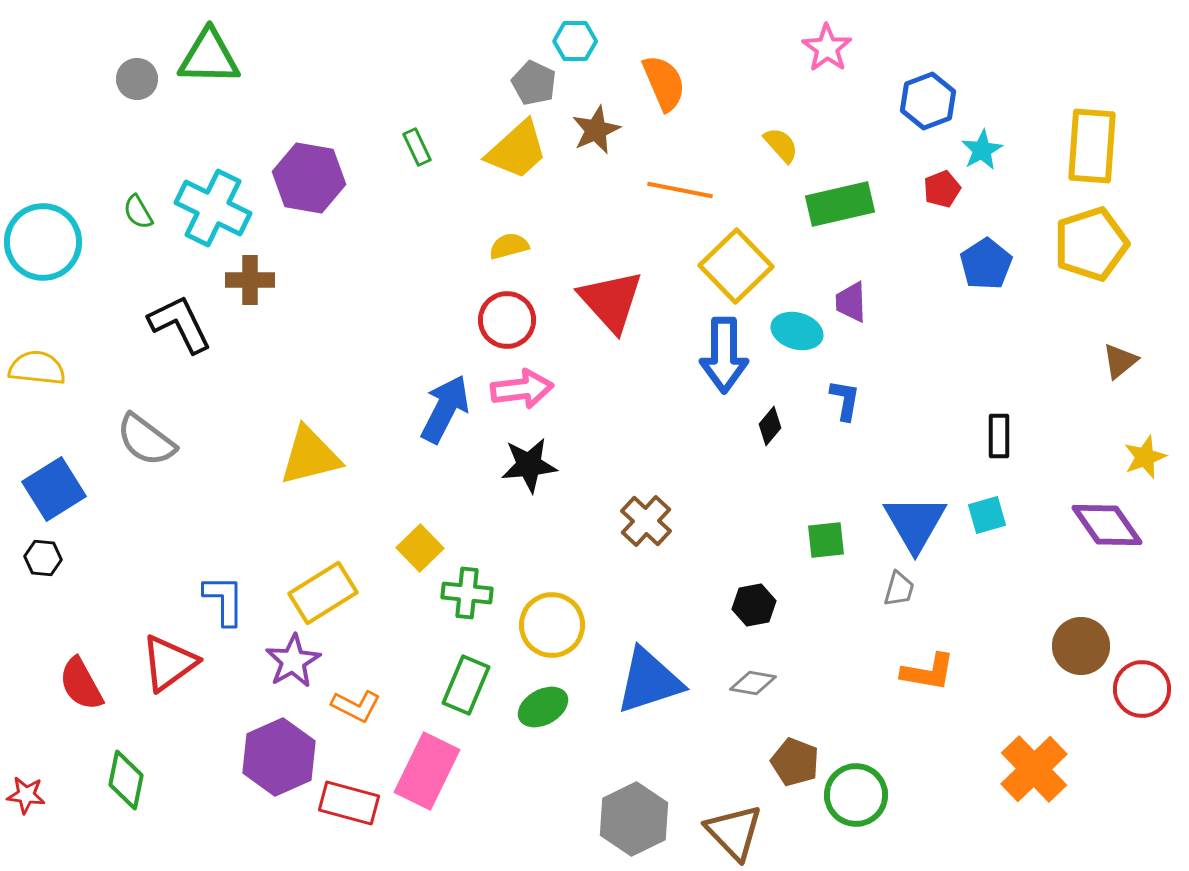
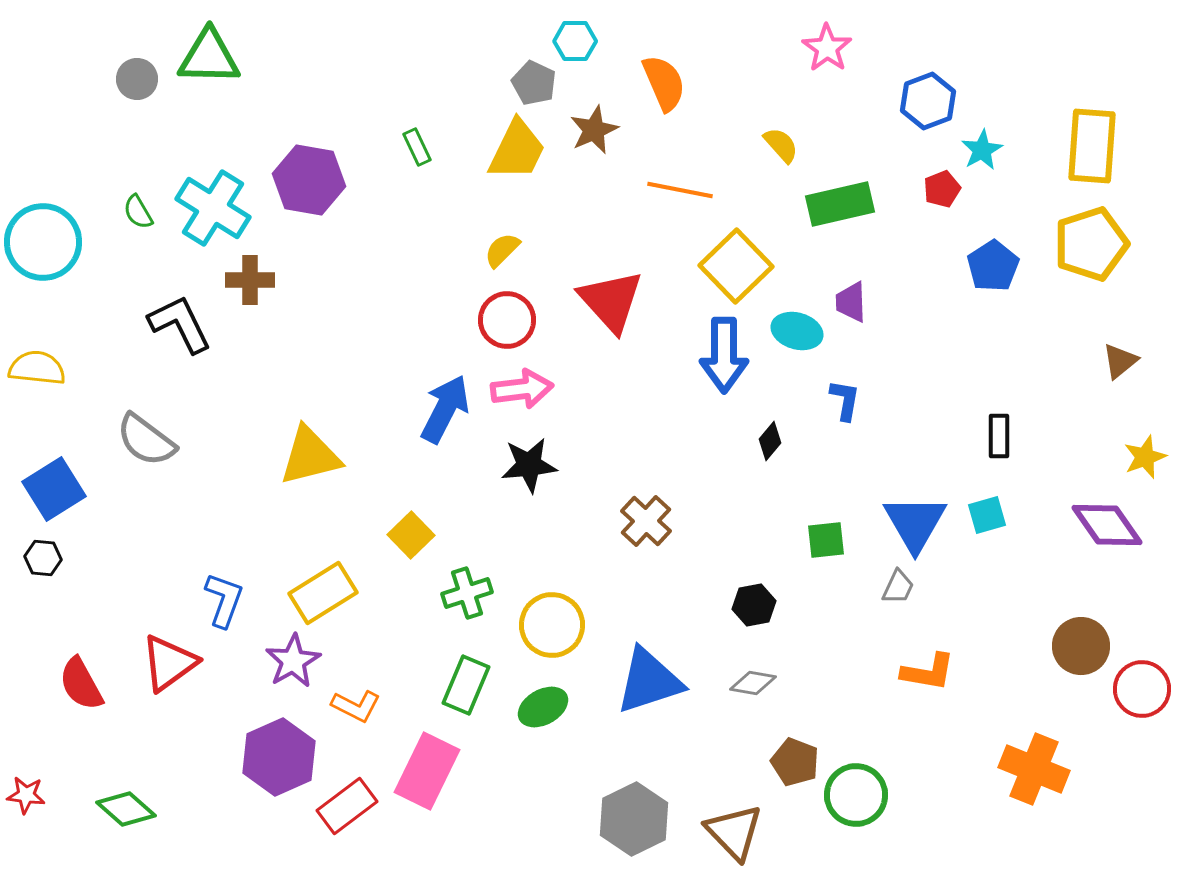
brown star at (596, 130): moved 2 px left
yellow trapezoid at (517, 150): rotated 22 degrees counterclockwise
purple hexagon at (309, 178): moved 2 px down
cyan cross at (213, 208): rotated 6 degrees clockwise
yellow semicircle at (509, 246): moved 7 px left, 4 px down; rotated 30 degrees counterclockwise
blue pentagon at (986, 264): moved 7 px right, 2 px down
black diamond at (770, 426): moved 15 px down
yellow square at (420, 548): moved 9 px left, 13 px up
gray trapezoid at (899, 589): moved 1 px left, 2 px up; rotated 9 degrees clockwise
green cross at (467, 593): rotated 24 degrees counterclockwise
blue L-shape at (224, 600): rotated 20 degrees clockwise
orange cross at (1034, 769): rotated 24 degrees counterclockwise
green diamond at (126, 780): moved 29 px down; rotated 60 degrees counterclockwise
red rectangle at (349, 803): moved 2 px left, 3 px down; rotated 52 degrees counterclockwise
